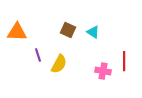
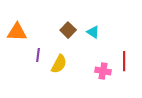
brown square: rotated 21 degrees clockwise
purple line: rotated 24 degrees clockwise
